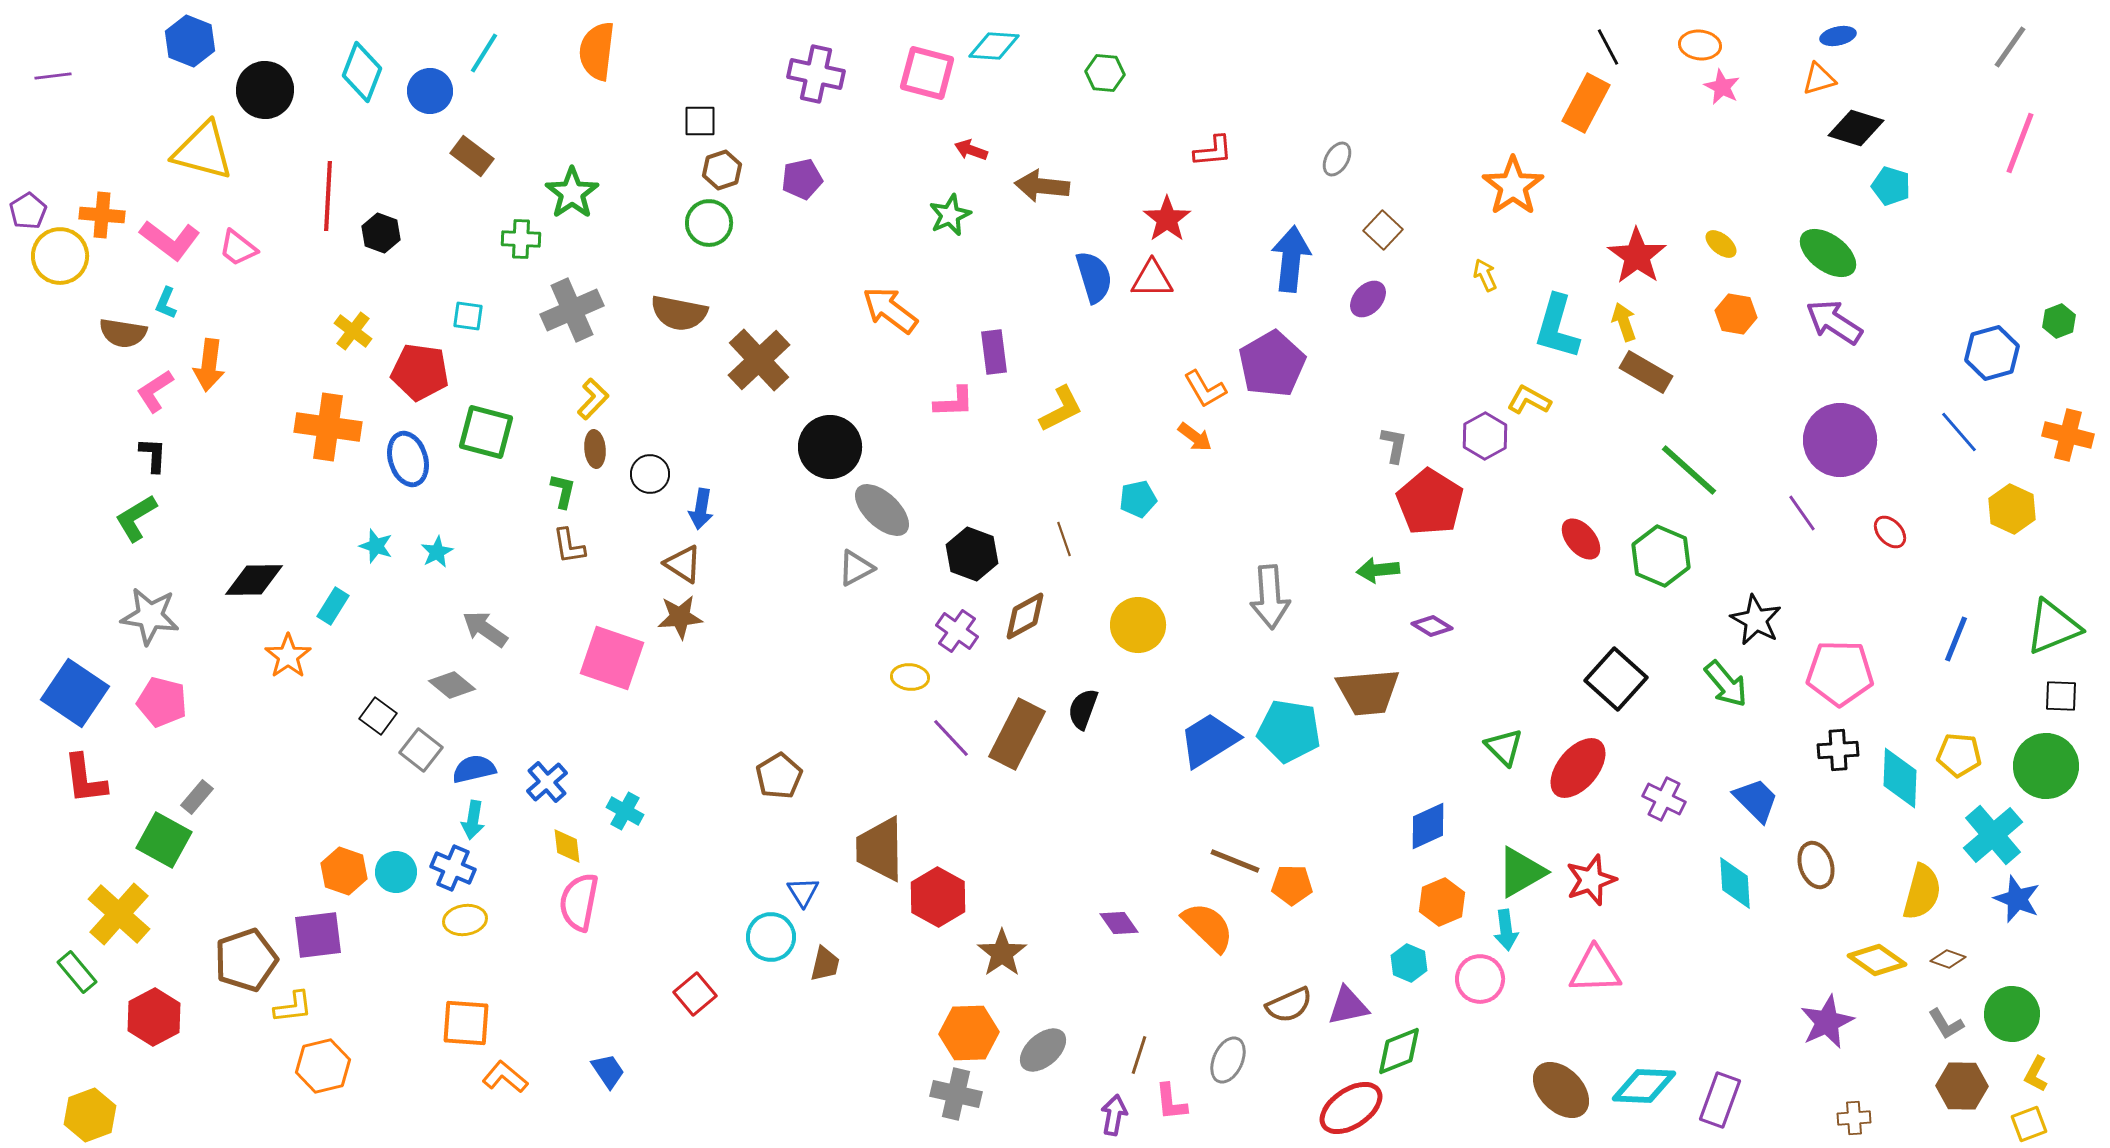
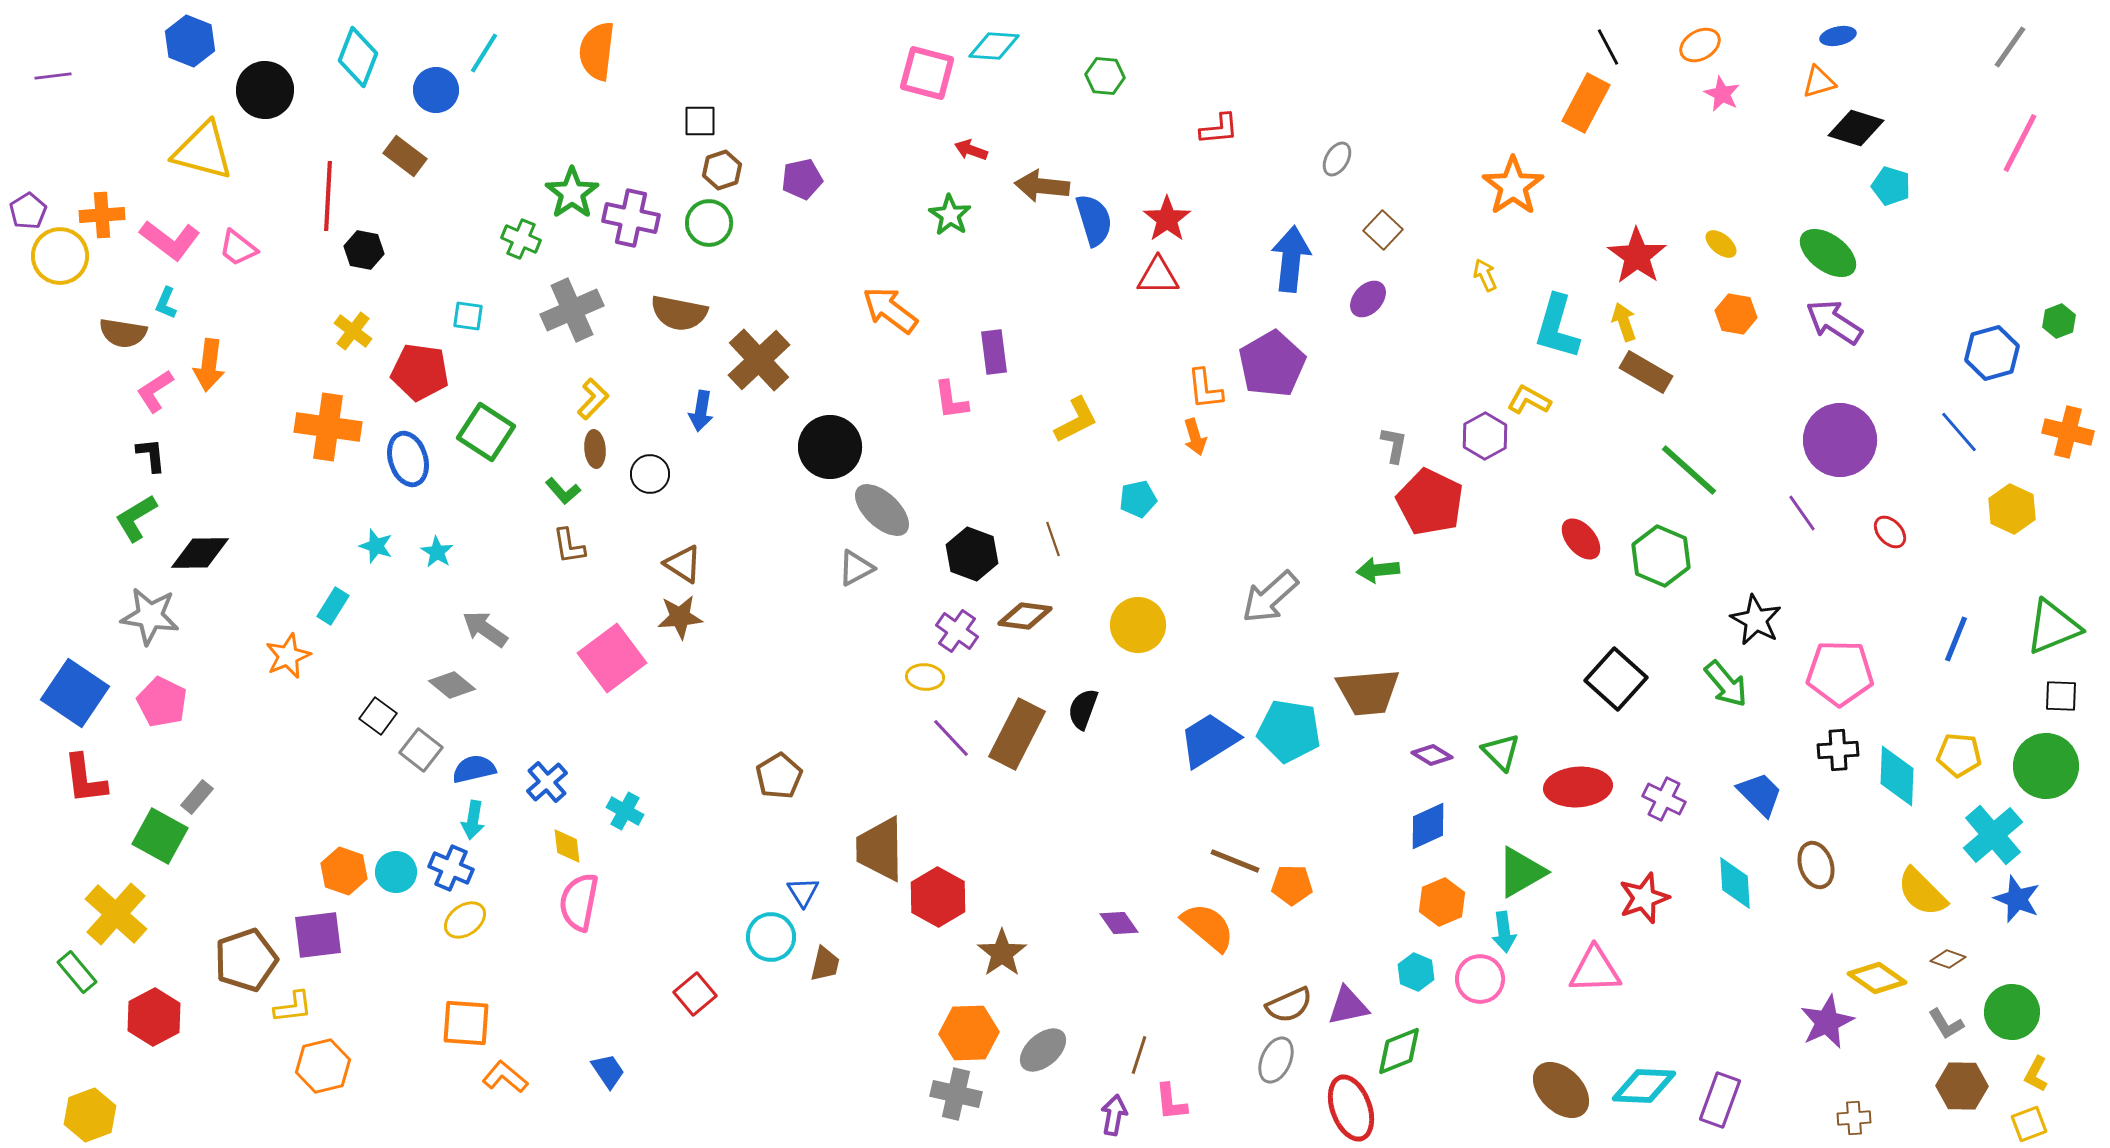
orange ellipse at (1700, 45): rotated 36 degrees counterclockwise
cyan diamond at (362, 72): moved 4 px left, 15 px up
green hexagon at (1105, 73): moved 3 px down
purple cross at (816, 74): moved 185 px left, 144 px down
orange triangle at (1819, 79): moved 3 px down
pink star at (1722, 87): moved 7 px down
blue circle at (430, 91): moved 6 px right, 1 px up
pink line at (2020, 143): rotated 6 degrees clockwise
red L-shape at (1213, 151): moved 6 px right, 22 px up
brown rectangle at (472, 156): moved 67 px left
orange cross at (102, 215): rotated 9 degrees counterclockwise
green star at (950, 215): rotated 15 degrees counterclockwise
black hexagon at (381, 233): moved 17 px left, 17 px down; rotated 9 degrees counterclockwise
green cross at (521, 239): rotated 21 degrees clockwise
blue semicircle at (1094, 277): moved 57 px up
red triangle at (1152, 279): moved 6 px right, 3 px up
orange L-shape at (1205, 389): rotated 24 degrees clockwise
pink L-shape at (954, 402): moved 3 px left, 2 px up; rotated 84 degrees clockwise
yellow L-shape at (1061, 409): moved 15 px right, 11 px down
green square at (486, 432): rotated 18 degrees clockwise
orange cross at (2068, 435): moved 3 px up
orange arrow at (1195, 437): rotated 36 degrees clockwise
black L-shape at (153, 455): moved 2 px left; rotated 9 degrees counterclockwise
green L-shape at (563, 491): rotated 126 degrees clockwise
red pentagon at (1430, 502): rotated 6 degrees counterclockwise
blue arrow at (701, 509): moved 98 px up
brown line at (1064, 539): moved 11 px left
cyan star at (437, 552): rotated 12 degrees counterclockwise
black diamond at (254, 580): moved 54 px left, 27 px up
gray arrow at (1270, 597): rotated 52 degrees clockwise
brown diamond at (1025, 616): rotated 36 degrees clockwise
purple diamond at (1432, 626): moved 129 px down
orange star at (288, 656): rotated 12 degrees clockwise
pink square at (612, 658): rotated 34 degrees clockwise
yellow ellipse at (910, 677): moved 15 px right
pink pentagon at (162, 702): rotated 12 degrees clockwise
green triangle at (1504, 747): moved 3 px left, 5 px down
red ellipse at (1578, 768): moved 19 px down; rotated 46 degrees clockwise
cyan diamond at (1900, 778): moved 3 px left, 2 px up
blue trapezoid at (1756, 800): moved 4 px right, 6 px up
green square at (164, 840): moved 4 px left, 4 px up
blue cross at (453, 868): moved 2 px left
red star at (1591, 880): moved 53 px right, 18 px down
yellow semicircle at (1922, 892): rotated 120 degrees clockwise
yellow cross at (119, 914): moved 3 px left
yellow ellipse at (465, 920): rotated 27 degrees counterclockwise
orange semicircle at (1208, 927): rotated 4 degrees counterclockwise
cyan arrow at (1506, 930): moved 2 px left, 2 px down
yellow diamond at (1877, 960): moved 18 px down
cyan hexagon at (1409, 963): moved 7 px right, 9 px down
green circle at (2012, 1014): moved 2 px up
gray ellipse at (1228, 1060): moved 48 px right
red ellipse at (1351, 1108): rotated 76 degrees counterclockwise
